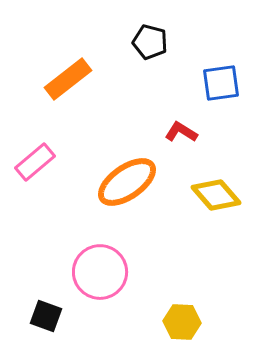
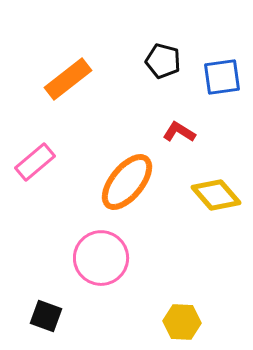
black pentagon: moved 13 px right, 19 px down
blue square: moved 1 px right, 6 px up
red L-shape: moved 2 px left
orange ellipse: rotated 16 degrees counterclockwise
pink circle: moved 1 px right, 14 px up
